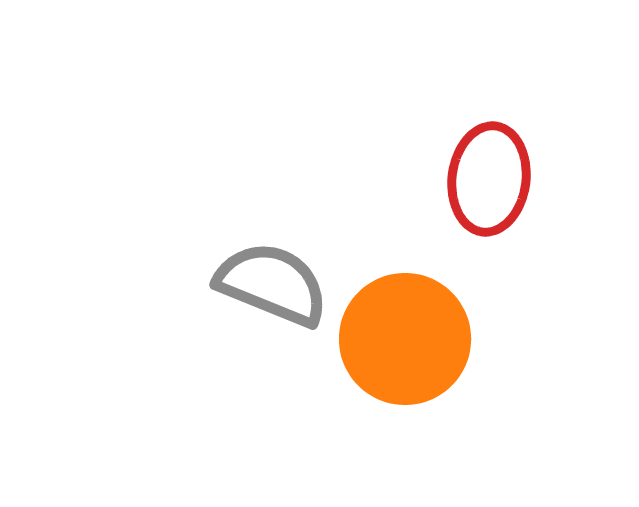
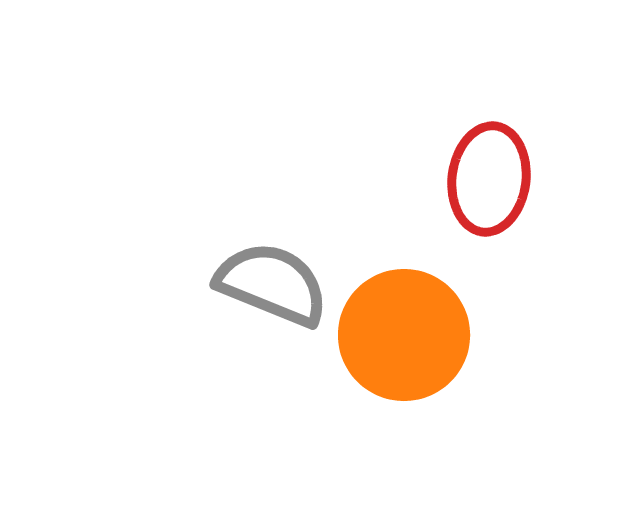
orange circle: moved 1 px left, 4 px up
